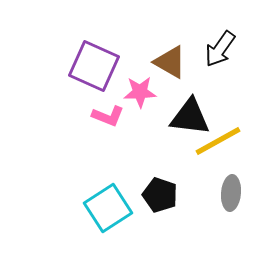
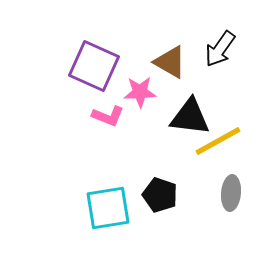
cyan square: rotated 24 degrees clockwise
